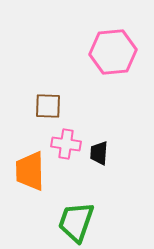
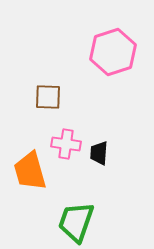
pink hexagon: rotated 12 degrees counterclockwise
brown square: moved 9 px up
orange trapezoid: rotated 15 degrees counterclockwise
